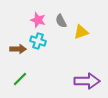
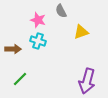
gray semicircle: moved 10 px up
brown arrow: moved 5 px left
purple arrow: rotated 105 degrees clockwise
